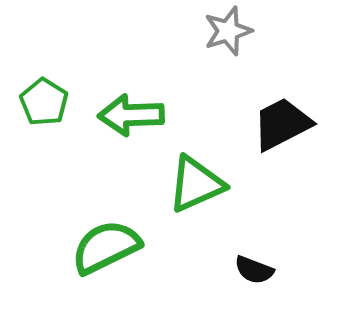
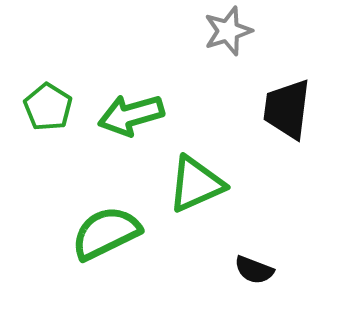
green pentagon: moved 4 px right, 5 px down
green arrow: rotated 14 degrees counterclockwise
black trapezoid: moved 5 px right, 15 px up; rotated 56 degrees counterclockwise
green semicircle: moved 14 px up
